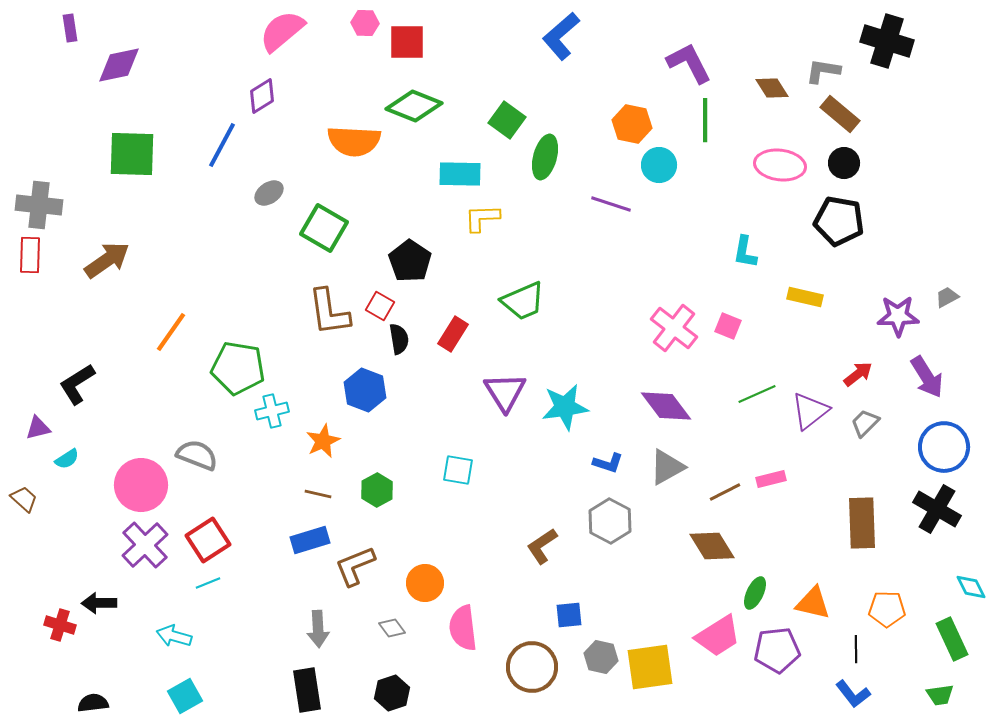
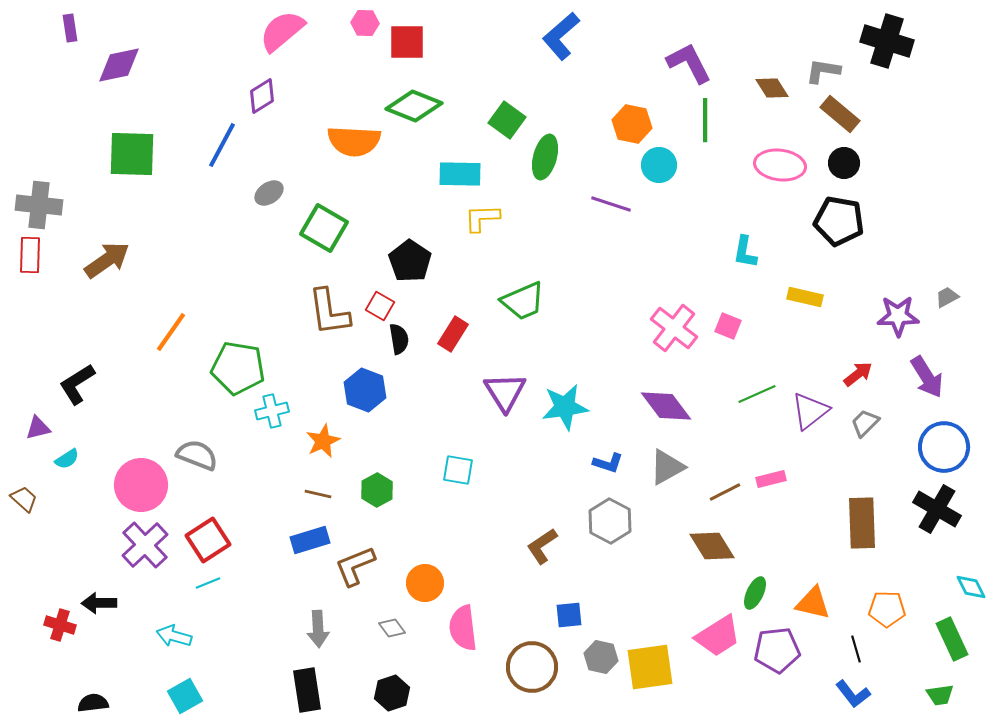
black line at (856, 649): rotated 16 degrees counterclockwise
